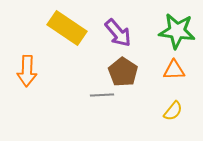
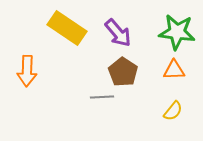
green star: moved 1 px down
gray line: moved 2 px down
